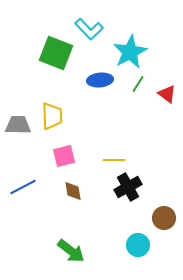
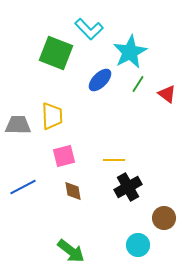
blue ellipse: rotated 40 degrees counterclockwise
